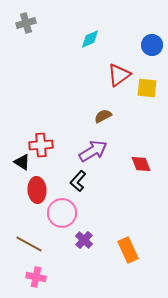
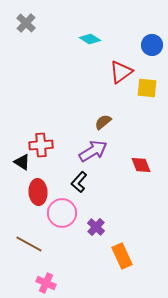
gray cross: rotated 30 degrees counterclockwise
cyan diamond: rotated 55 degrees clockwise
red triangle: moved 2 px right, 3 px up
brown semicircle: moved 6 px down; rotated 12 degrees counterclockwise
red diamond: moved 1 px down
black L-shape: moved 1 px right, 1 px down
red ellipse: moved 1 px right, 2 px down
purple cross: moved 12 px right, 13 px up
orange rectangle: moved 6 px left, 6 px down
pink cross: moved 10 px right, 6 px down; rotated 12 degrees clockwise
